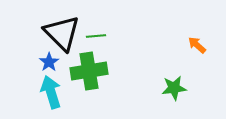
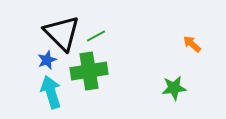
green line: rotated 24 degrees counterclockwise
orange arrow: moved 5 px left, 1 px up
blue star: moved 2 px left, 2 px up; rotated 12 degrees clockwise
